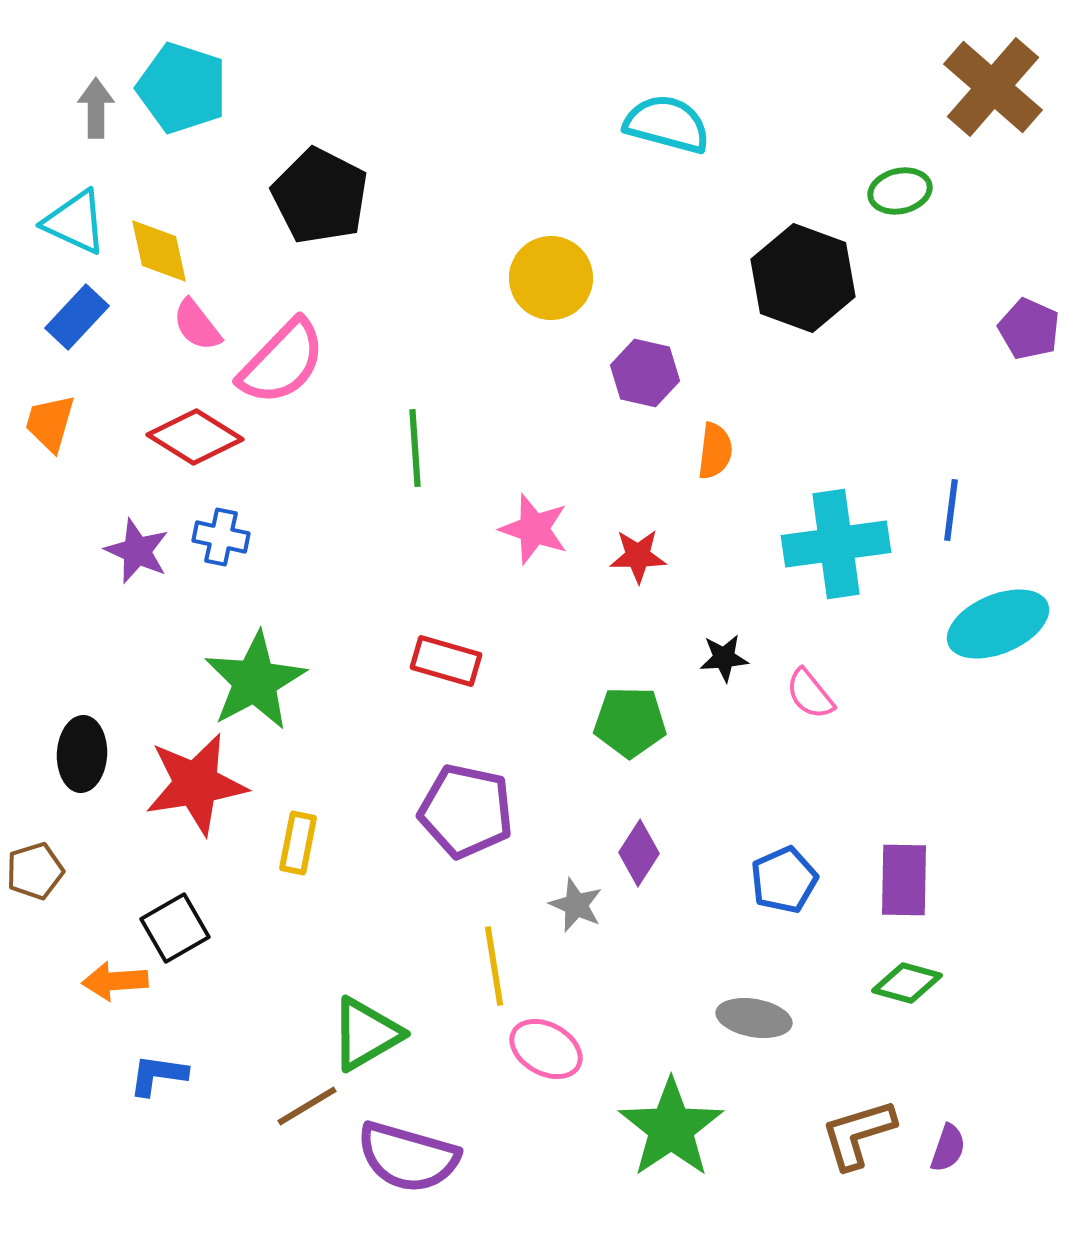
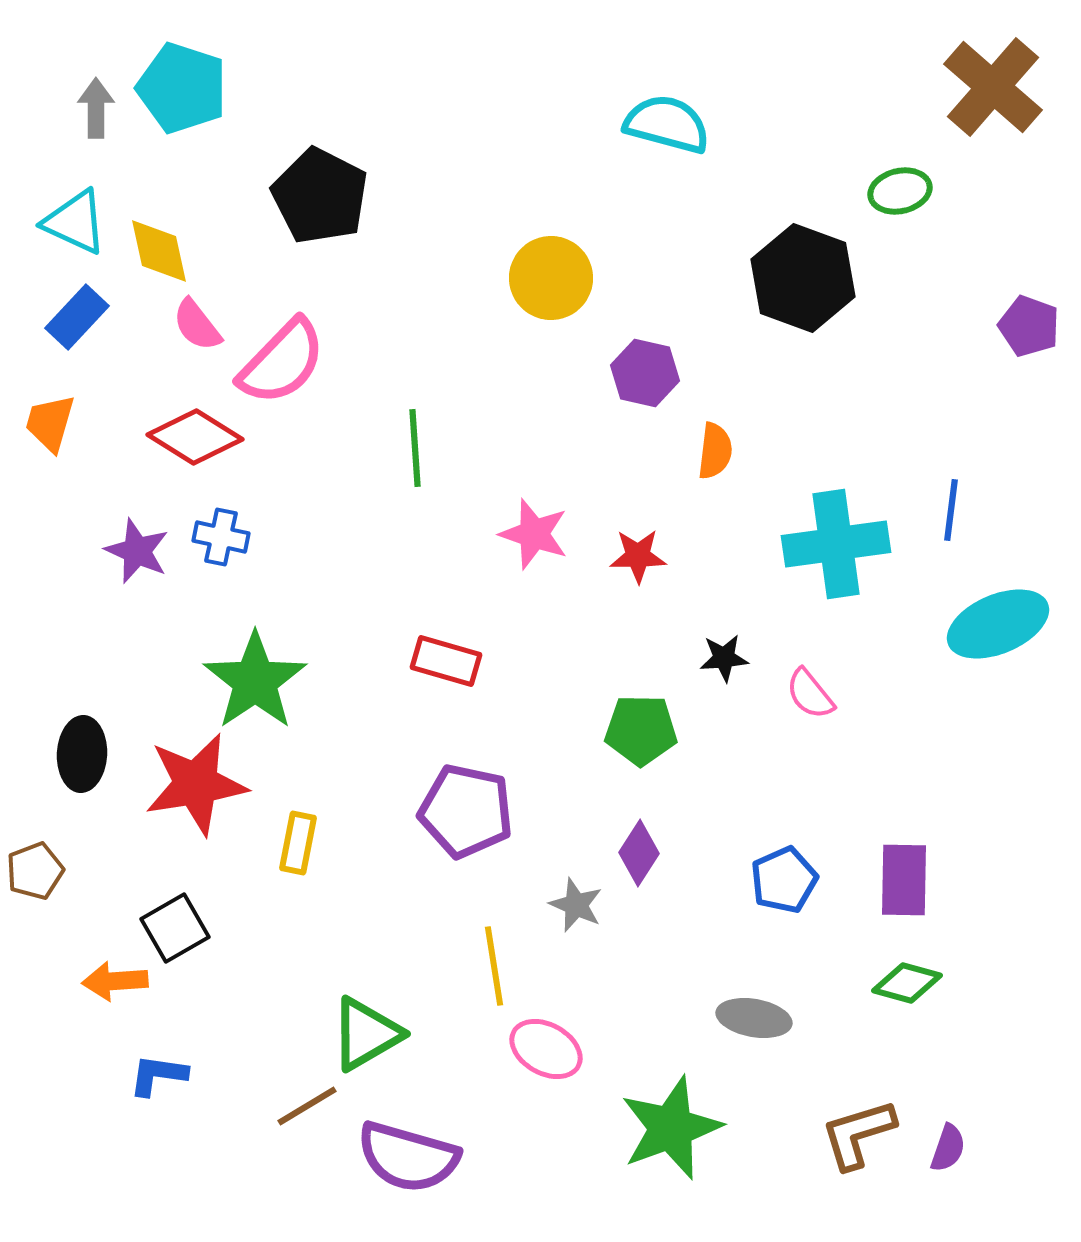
purple pentagon at (1029, 329): moved 3 px up; rotated 4 degrees counterclockwise
pink star at (534, 529): moved 5 px down
green star at (255, 681): rotated 6 degrees counterclockwise
green pentagon at (630, 722): moved 11 px right, 8 px down
brown pentagon at (35, 871): rotated 4 degrees counterclockwise
green star at (671, 1128): rotated 14 degrees clockwise
